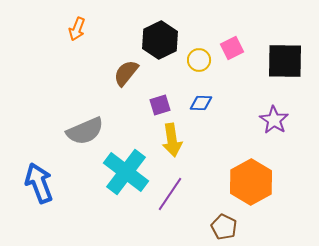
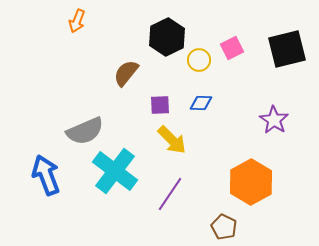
orange arrow: moved 8 px up
black hexagon: moved 7 px right, 3 px up
black square: moved 2 px right, 12 px up; rotated 15 degrees counterclockwise
purple square: rotated 15 degrees clockwise
yellow arrow: rotated 36 degrees counterclockwise
cyan cross: moved 11 px left, 1 px up
blue arrow: moved 7 px right, 8 px up
